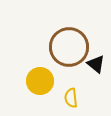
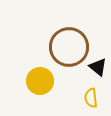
black triangle: moved 2 px right, 3 px down
yellow semicircle: moved 20 px right
